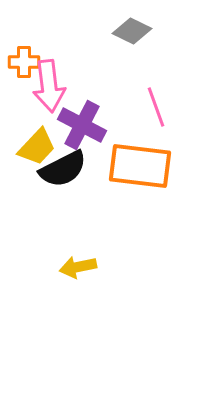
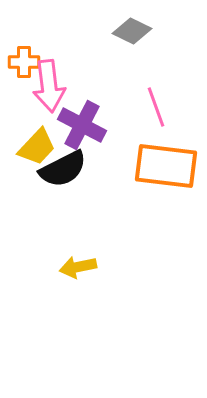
orange rectangle: moved 26 px right
